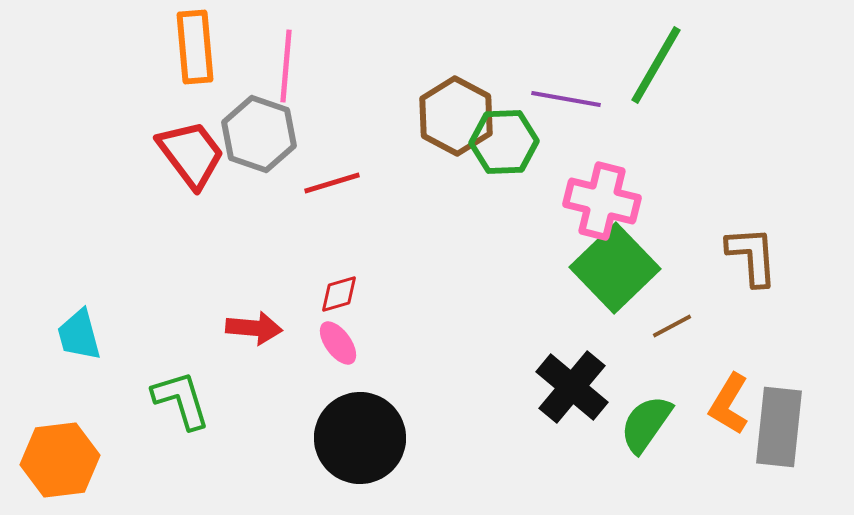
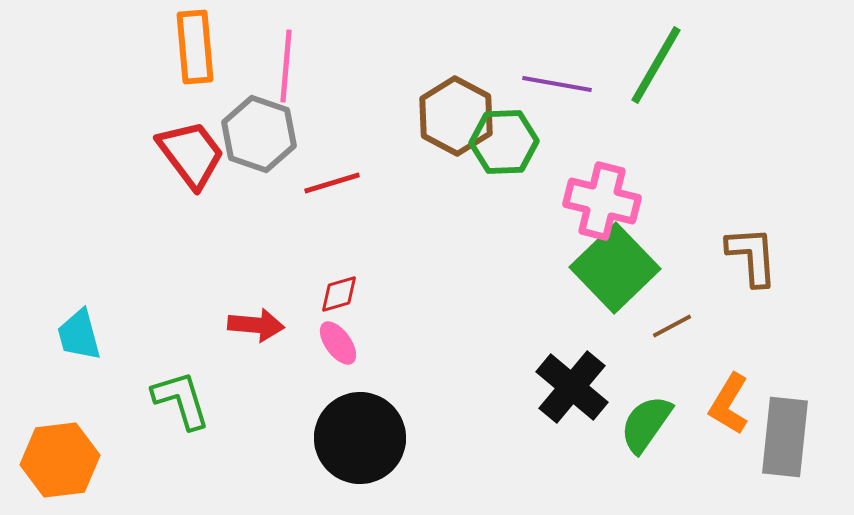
purple line: moved 9 px left, 15 px up
red arrow: moved 2 px right, 3 px up
gray rectangle: moved 6 px right, 10 px down
